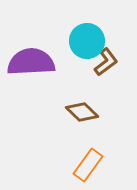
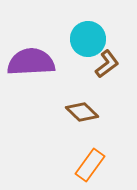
cyan circle: moved 1 px right, 2 px up
brown L-shape: moved 1 px right, 2 px down
orange rectangle: moved 2 px right
